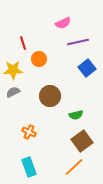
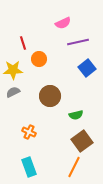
orange line: rotated 20 degrees counterclockwise
